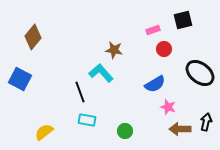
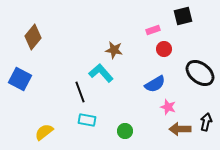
black square: moved 4 px up
